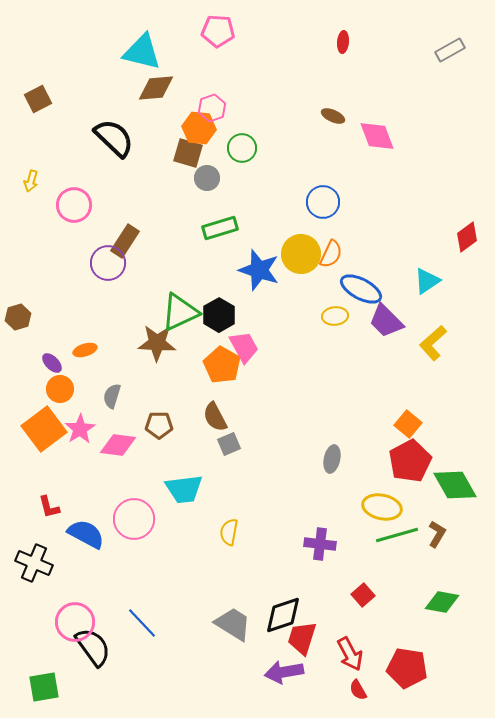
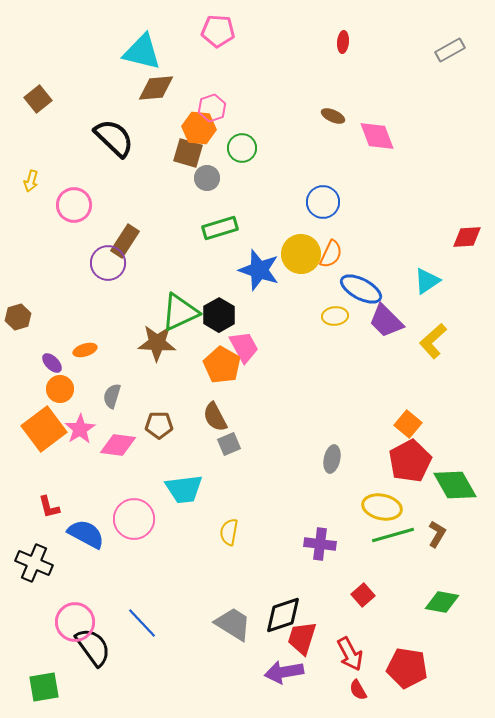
brown square at (38, 99): rotated 12 degrees counterclockwise
red diamond at (467, 237): rotated 32 degrees clockwise
yellow L-shape at (433, 343): moved 2 px up
green line at (397, 535): moved 4 px left
